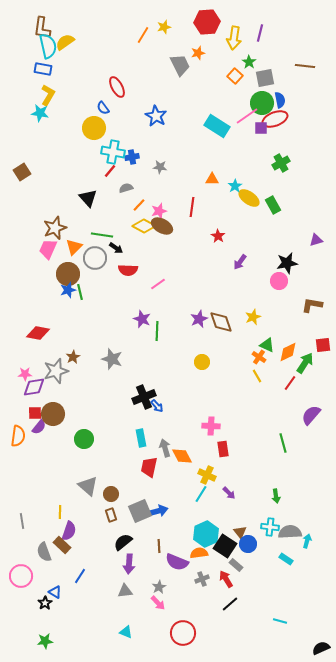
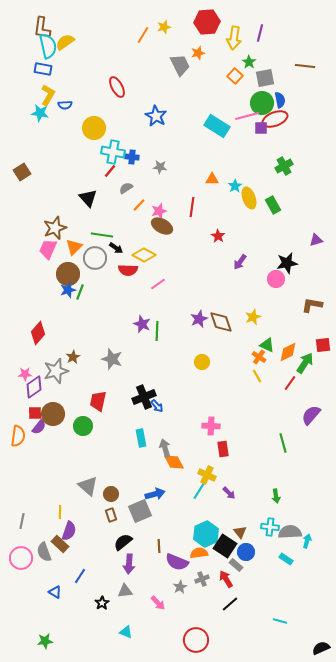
blue semicircle at (103, 108): moved 38 px left, 3 px up; rotated 56 degrees counterclockwise
pink line at (247, 116): rotated 20 degrees clockwise
blue cross at (132, 157): rotated 16 degrees clockwise
green cross at (281, 163): moved 3 px right, 3 px down
gray semicircle at (126, 188): rotated 16 degrees counterclockwise
yellow ellipse at (249, 198): rotated 35 degrees clockwise
yellow diamond at (144, 226): moved 29 px down
pink circle at (279, 281): moved 3 px left, 2 px up
green line at (80, 292): rotated 35 degrees clockwise
purple star at (142, 319): moved 5 px down
red diamond at (38, 333): rotated 60 degrees counterclockwise
purple diamond at (34, 387): rotated 25 degrees counterclockwise
green circle at (84, 439): moved 1 px left, 13 px up
orange diamond at (182, 456): moved 8 px left, 6 px down
red trapezoid at (149, 467): moved 51 px left, 66 px up
cyan line at (201, 494): moved 2 px left, 3 px up
blue arrow at (158, 511): moved 3 px left, 17 px up
gray line at (22, 521): rotated 21 degrees clockwise
blue circle at (248, 544): moved 2 px left, 8 px down
brown rectangle at (62, 545): moved 2 px left, 1 px up
pink circle at (21, 576): moved 18 px up
gray star at (159, 587): moved 21 px right
black star at (45, 603): moved 57 px right
red circle at (183, 633): moved 13 px right, 7 px down
